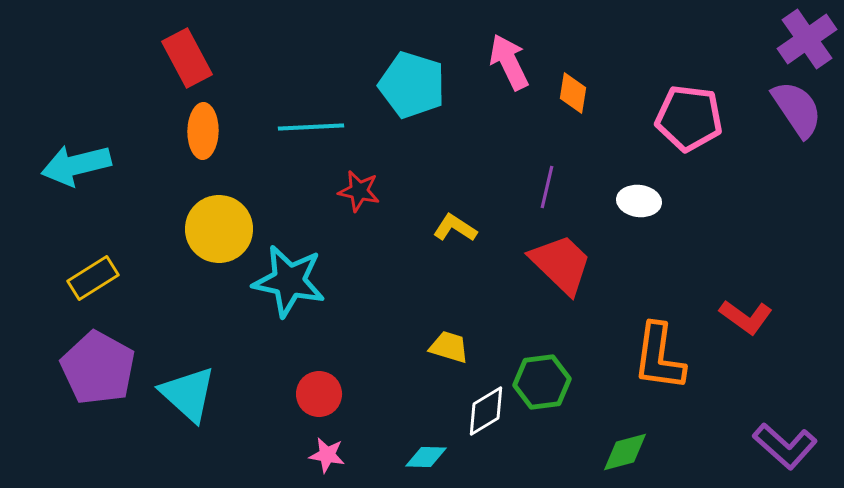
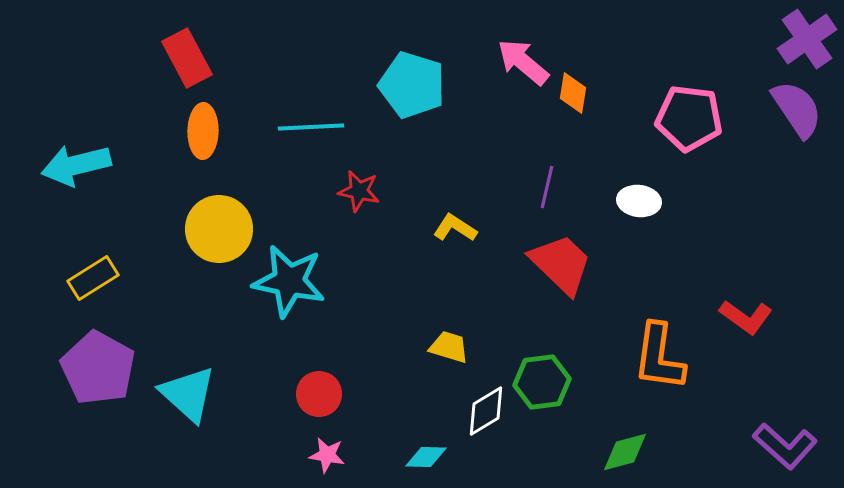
pink arrow: moved 14 px right; rotated 24 degrees counterclockwise
